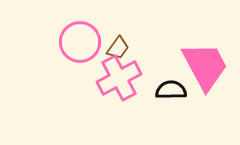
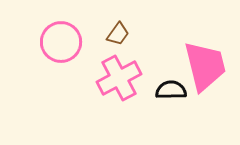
pink circle: moved 19 px left
brown trapezoid: moved 14 px up
pink trapezoid: rotated 14 degrees clockwise
